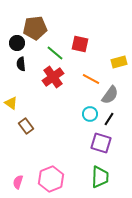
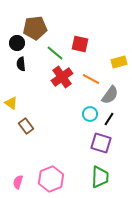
red cross: moved 9 px right
